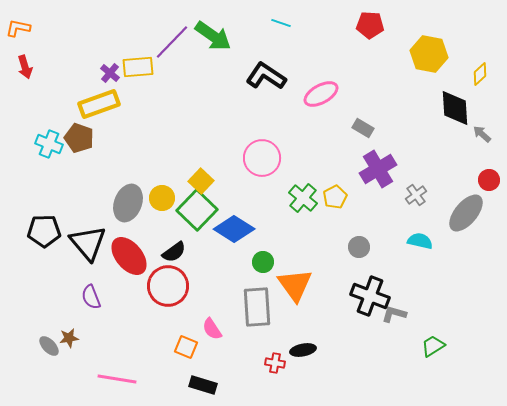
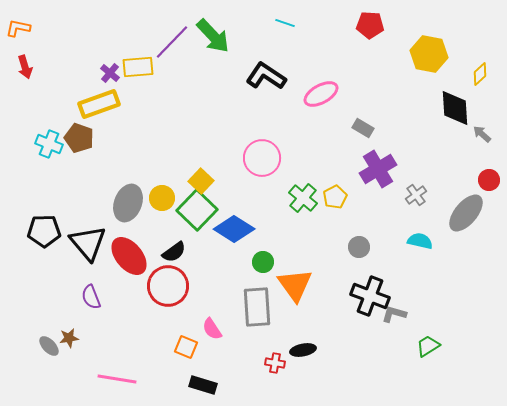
cyan line at (281, 23): moved 4 px right
green arrow at (213, 36): rotated 12 degrees clockwise
green trapezoid at (433, 346): moved 5 px left
